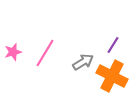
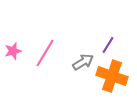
purple line: moved 5 px left
pink star: moved 1 px up
orange cross: rotated 8 degrees counterclockwise
